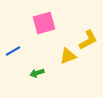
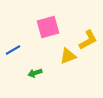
pink square: moved 4 px right, 4 px down
blue line: moved 1 px up
green arrow: moved 2 px left
